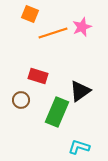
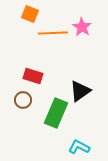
pink star: rotated 18 degrees counterclockwise
orange line: rotated 16 degrees clockwise
red rectangle: moved 5 px left
brown circle: moved 2 px right
green rectangle: moved 1 px left, 1 px down
cyan L-shape: rotated 10 degrees clockwise
